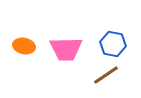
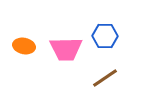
blue hexagon: moved 8 px left, 8 px up; rotated 10 degrees counterclockwise
brown line: moved 1 px left, 3 px down
